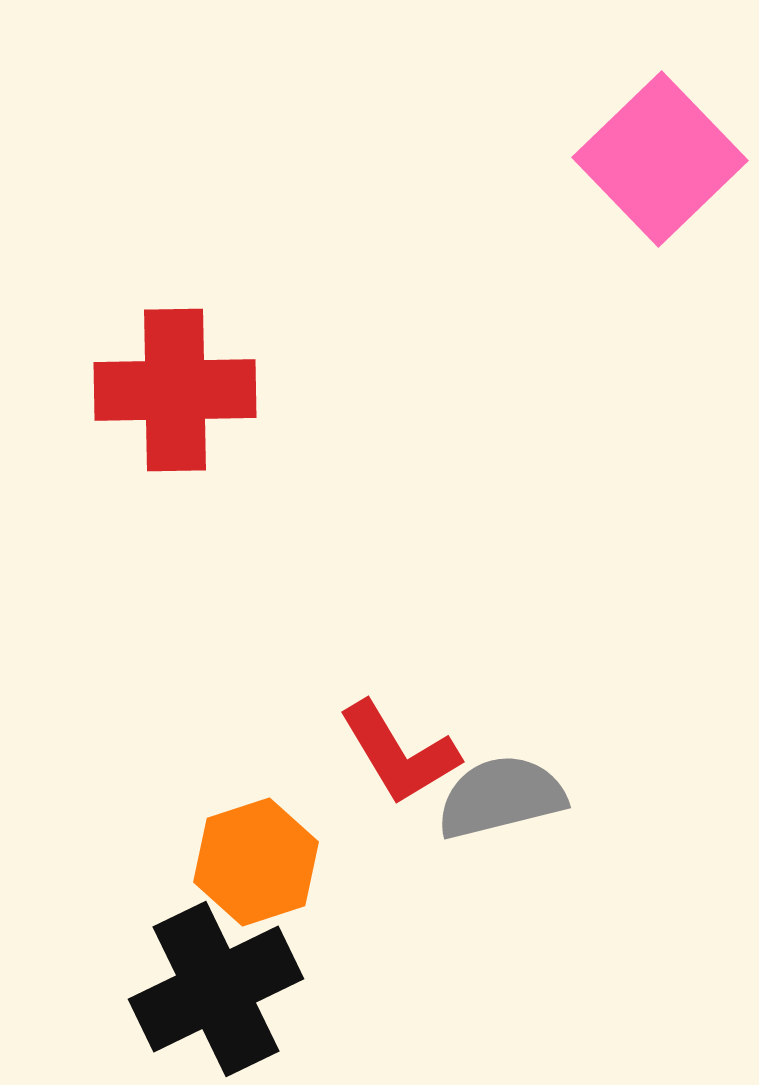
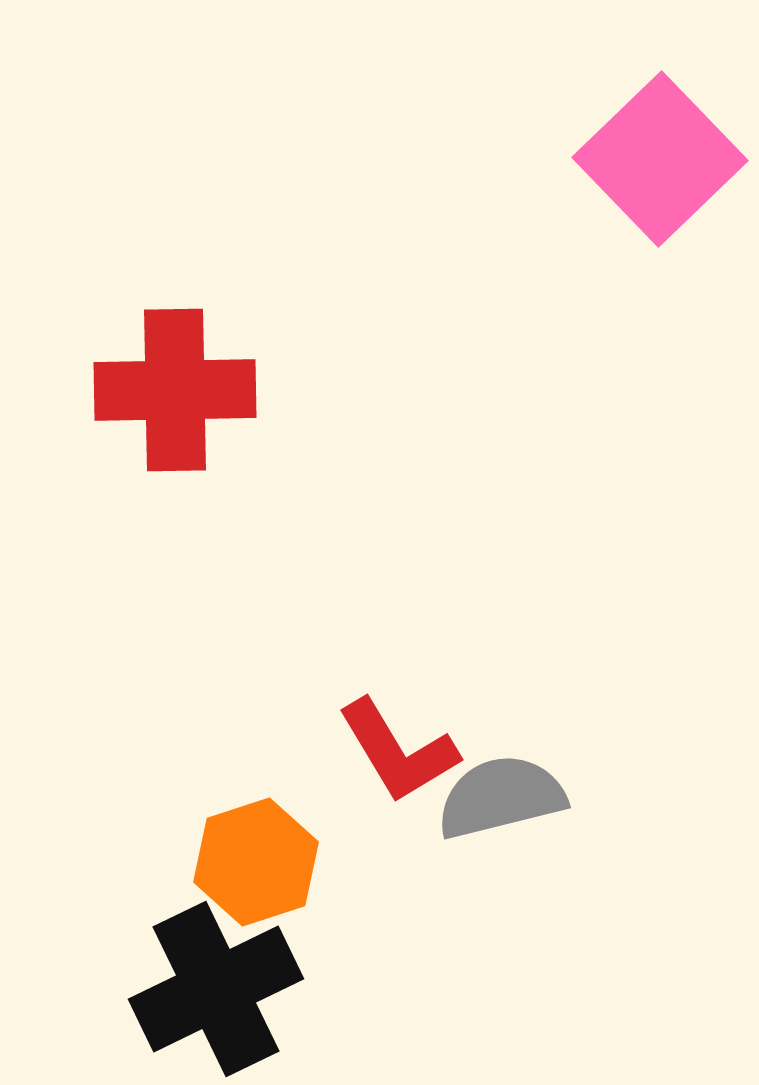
red L-shape: moved 1 px left, 2 px up
